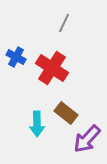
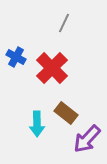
red cross: rotated 12 degrees clockwise
